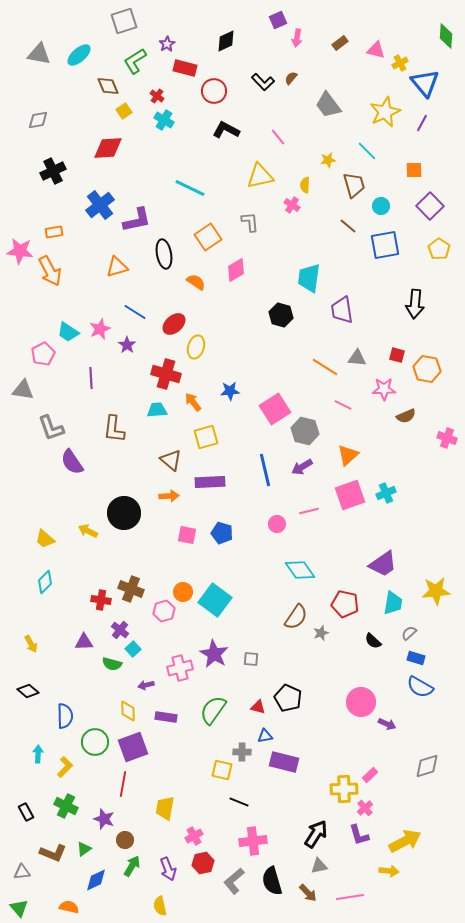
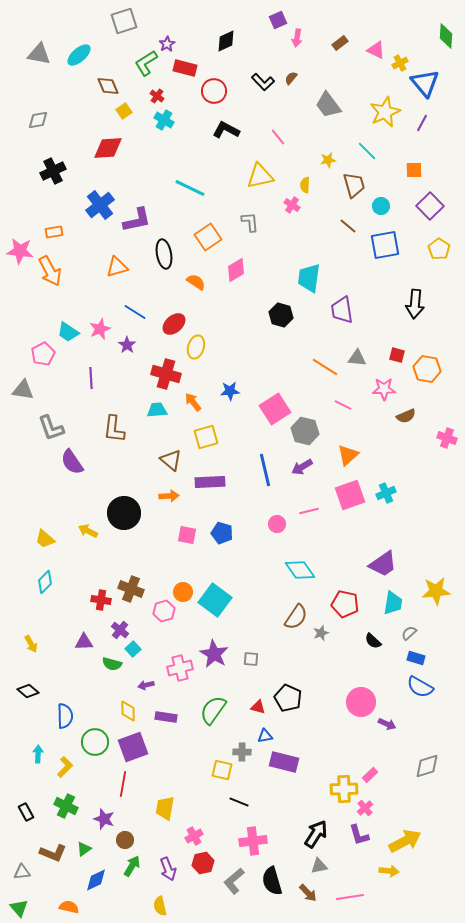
pink triangle at (376, 50): rotated 12 degrees clockwise
green L-shape at (135, 61): moved 11 px right, 2 px down
